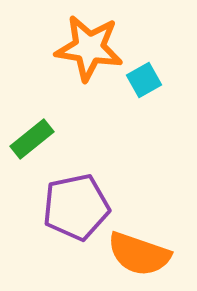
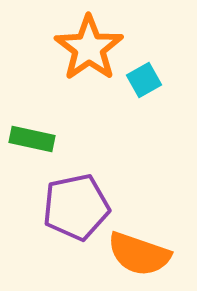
orange star: rotated 28 degrees clockwise
green rectangle: rotated 51 degrees clockwise
